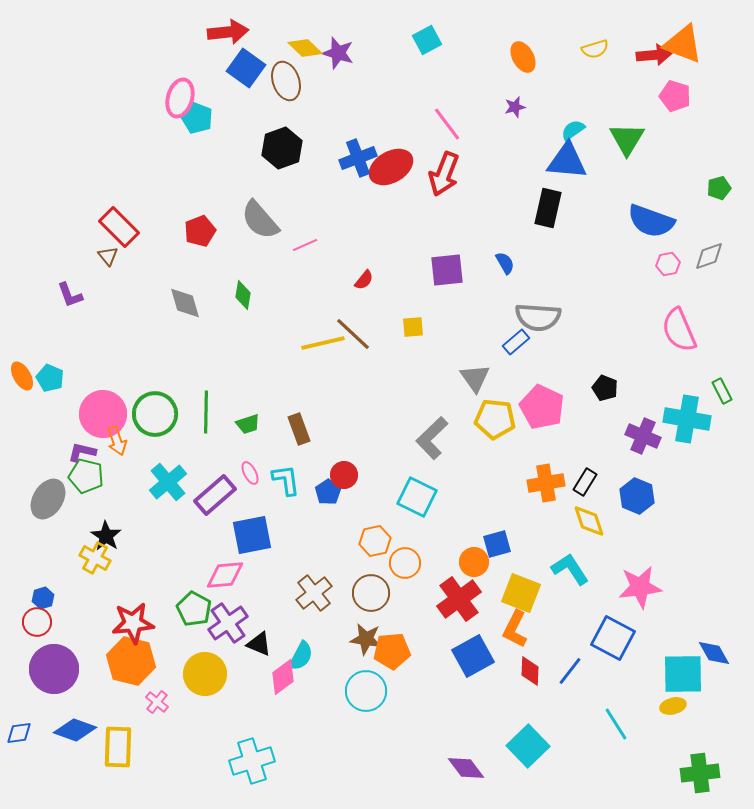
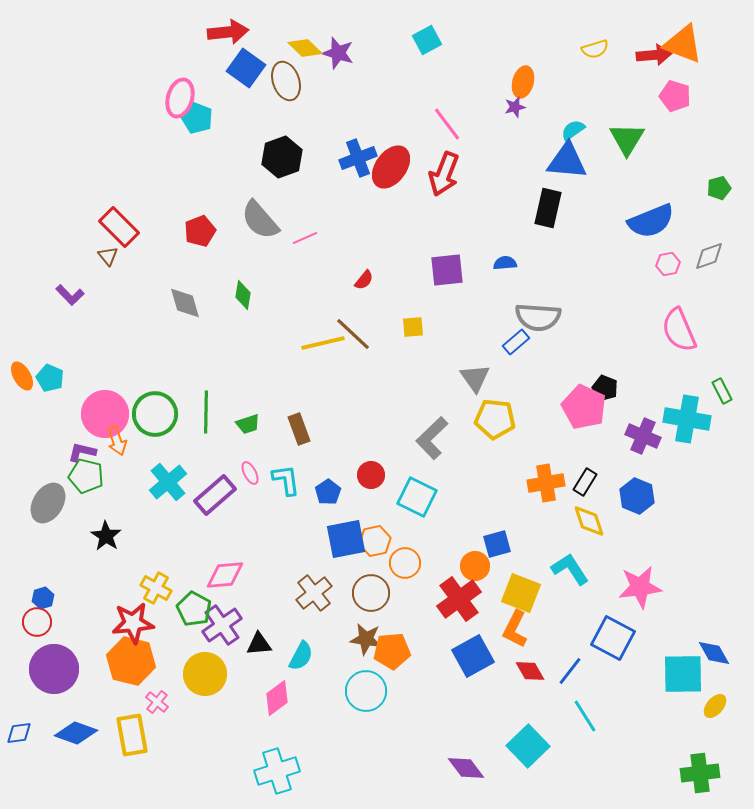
orange ellipse at (523, 57): moved 25 px down; rotated 44 degrees clockwise
black hexagon at (282, 148): moved 9 px down
red ellipse at (391, 167): rotated 24 degrees counterclockwise
blue semicircle at (651, 221): rotated 42 degrees counterclockwise
pink line at (305, 245): moved 7 px up
blue semicircle at (505, 263): rotated 65 degrees counterclockwise
purple L-shape at (70, 295): rotated 24 degrees counterclockwise
pink pentagon at (542, 407): moved 42 px right
pink circle at (103, 414): moved 2 px right
red circle at (344, 475): moved 27 px right
gray ellipse at (48, 499): moved 4 px down
blue square at (252, 535): moved 94 px right, 4 px down
yellow cross at (95, 558): moved 61 px right, 30 px down
orange circle at (474, 562): moved 1 px right, 4 px down
purple cross at (228, 623): moved 6 px left, 2 px down
black triangle at (259, 644): rotated 28 degrees counterclockwise
red diamond at (530, 671): rotated 32 degrees counterclockwise
pink diamond at (283, 677): moved 6 px left, 21 px down
yellow ellipse at (673, 706): moved 42 px right; rotated 35 degrees counterclockwise
cyan line at (616, 724): moved 31 px left, 8 px up
blue diamond at (75, 730): moved 1 px right, 3 px down
yellow rectangle at (118, 747): moved 14 px right, 12 px up; rotated 12 degrees counterclockwise
cyan cross at (252, 761): moved 25 px right, 10 px down
